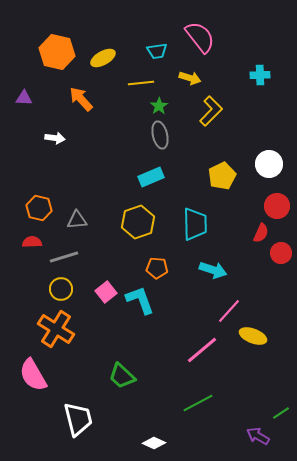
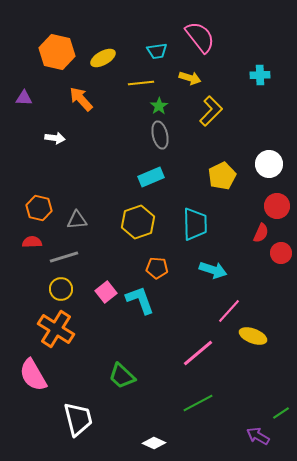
pink line at (202, 350): moved 4 px left, 3 px down
